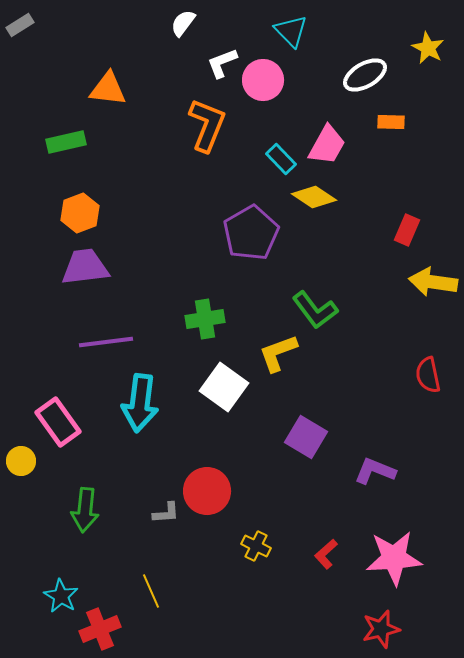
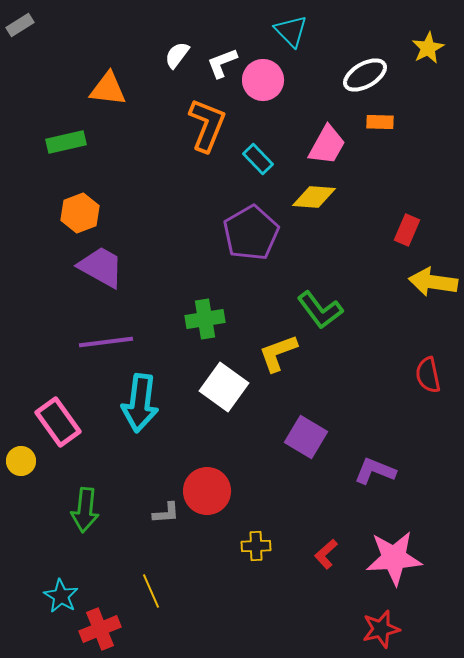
white semicircle: moved 6 px left, 32 px down
yellow star: rotated 16 degrees clockwise
orange rectangle: moved 11 px left
cyan rectangle: moved 23 px left
yellow diamond: rotated 30 degrees counterclockwise
purple trapezoid: moved 16 px right; rotated 36 degrees clockwise
green L-shape: moved 5 px right
yellow cross: rotated 28 degrees counterclockwise
